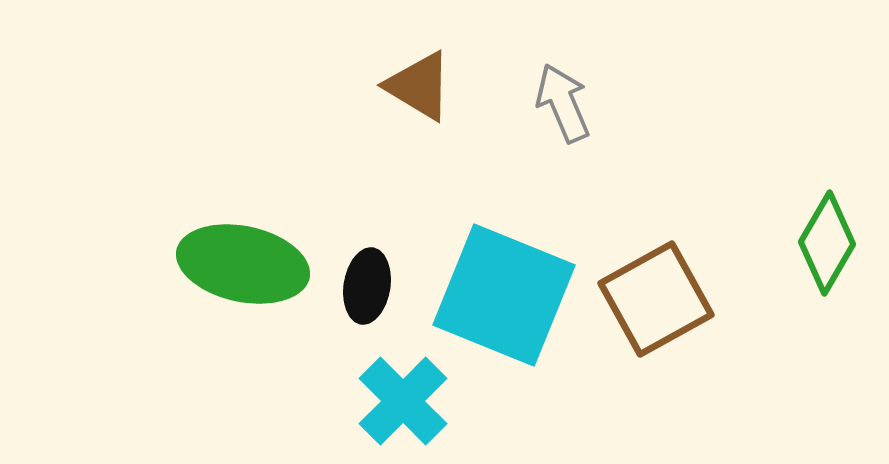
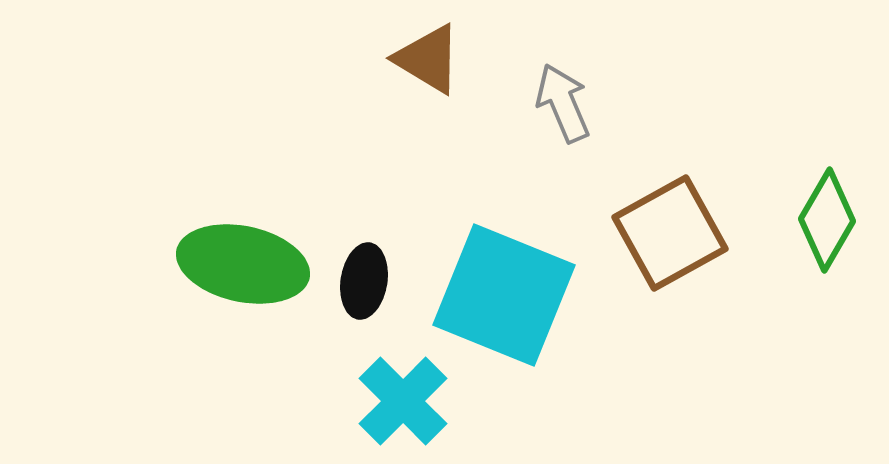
brown triangle: moved 9 px right, 27 px up
green diamond: moved 23 px up
black ellipse: moved 3 px left, 5 px up
brown square: moved 14 px right, 66 px up
